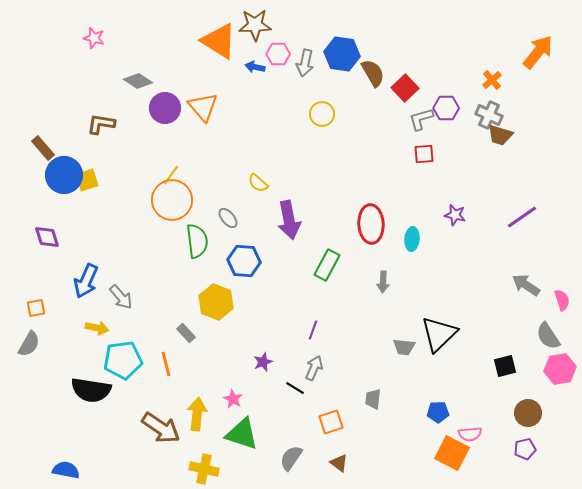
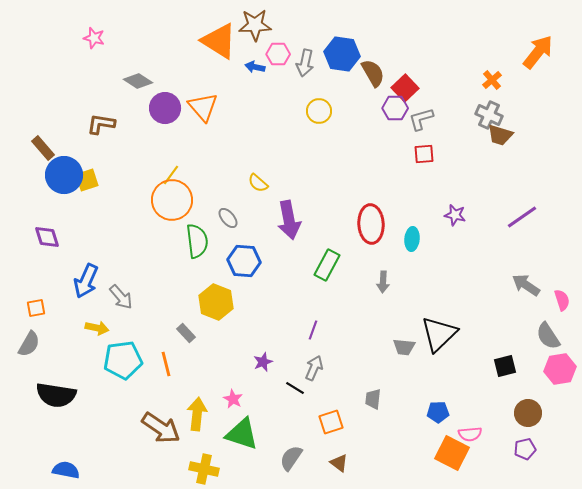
purple hexagon at (446, 108): moved 51 px left
yellow circle at (322, 114): moved 3 px left, 3 px up
black semicircle at (91, 390): moved 35 px left, 5 px down
